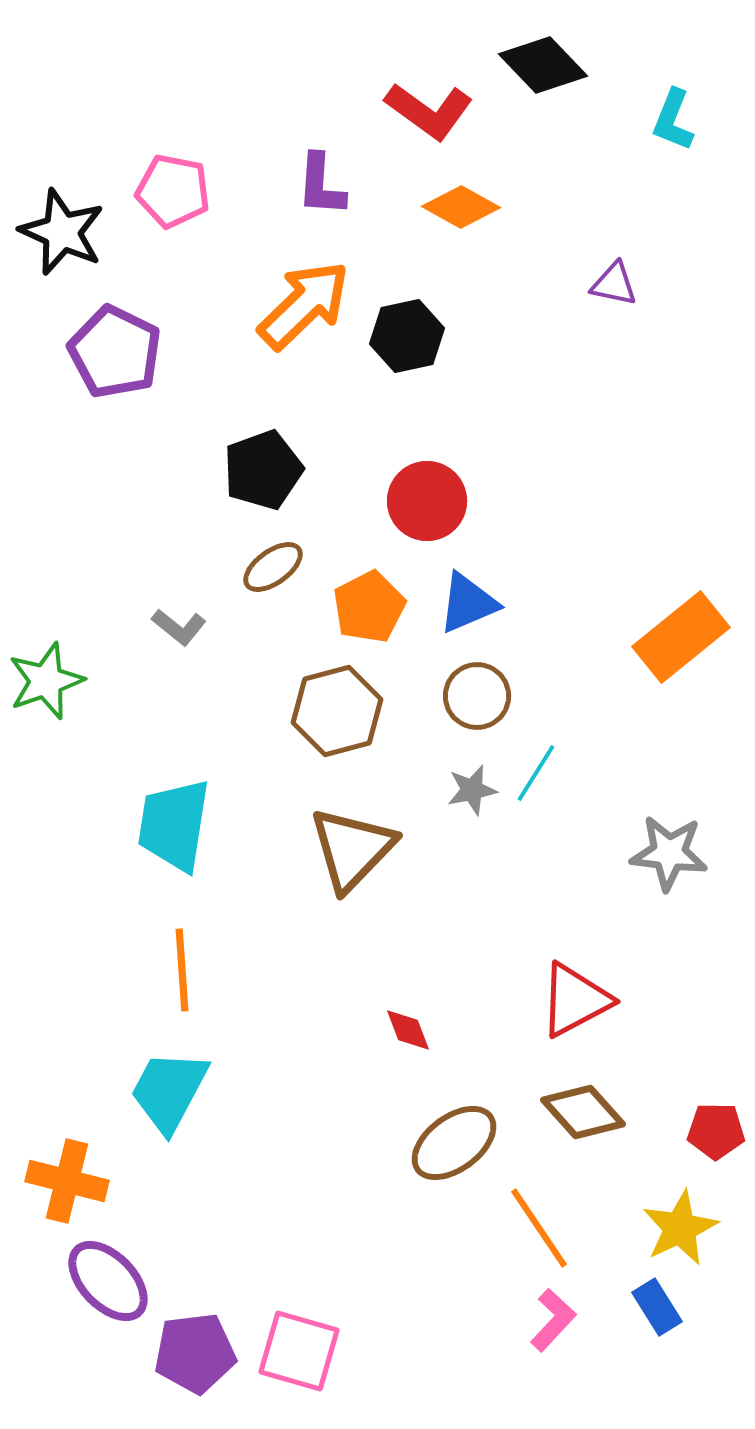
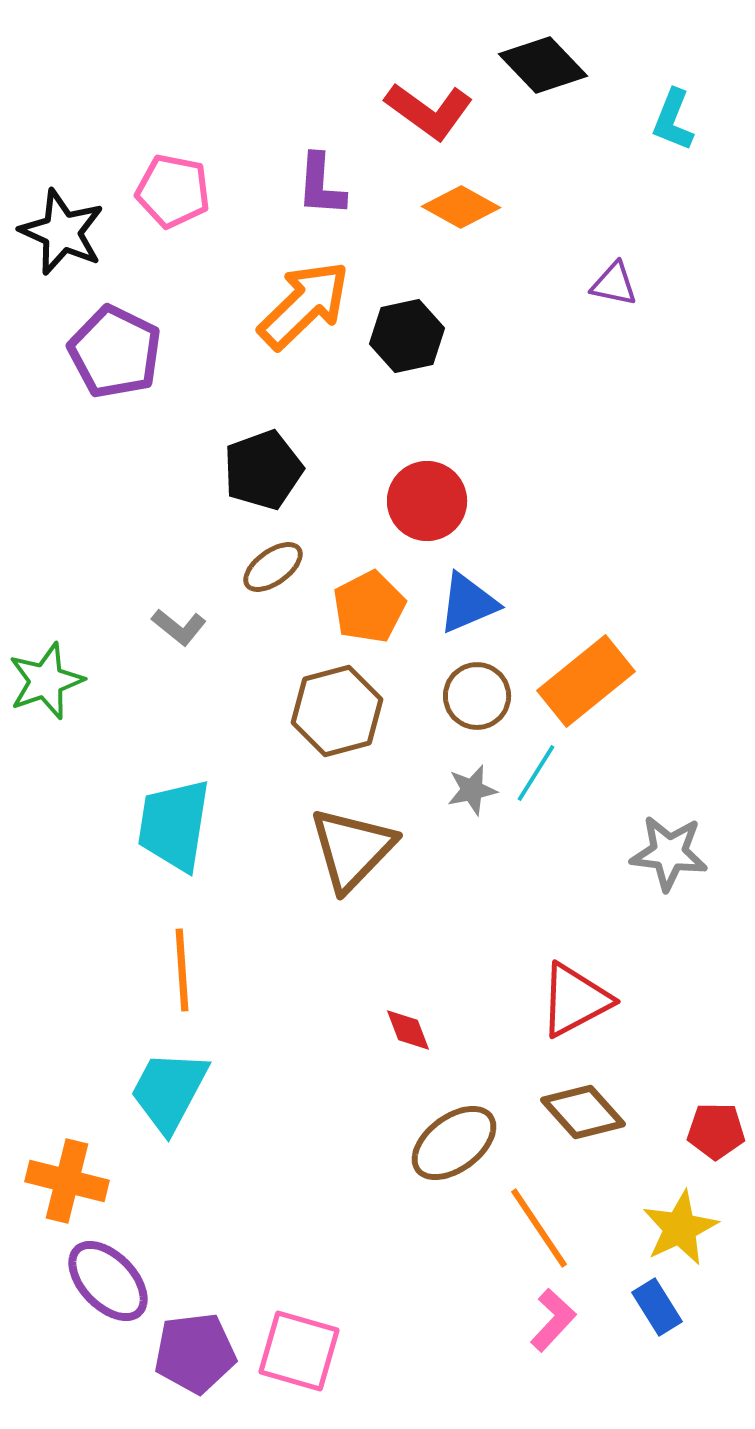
orange rectangle at (681, 637): moved 95 px left, 44 px down
